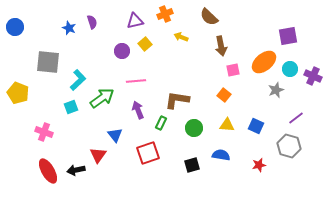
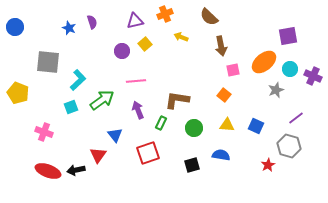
green arrow: moved 2 px down
red star: moved 9 px right; rotated 16 degrees counterclockwise
red ellipse: rotated 40 degrees counterclockwise
